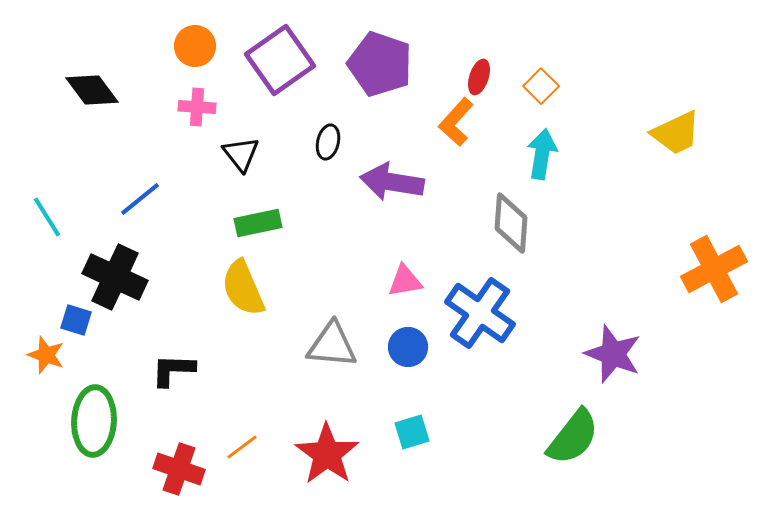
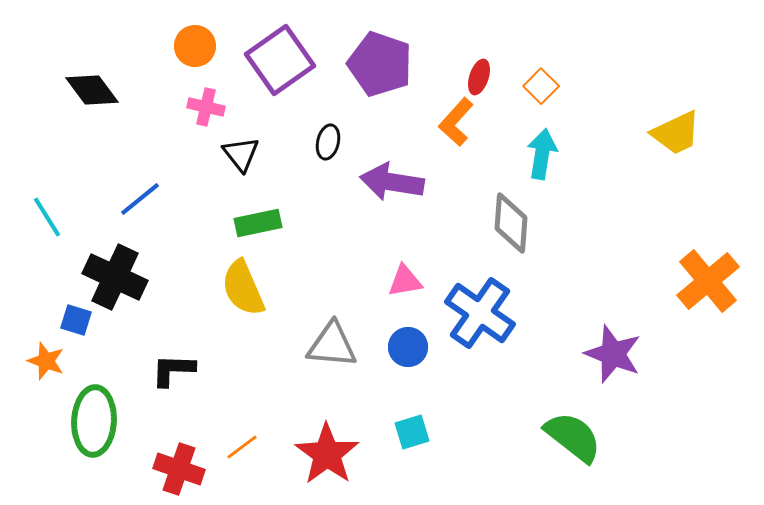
pink cross: moved 9 px right; rotated 9 degrees clockwise
orange cross: moved 6 px left, 12 px down; rotated 12 degrees counterclockwise
orange star: moved 6 px down
green semicircle: rotated 90 degrees counterclockwise
